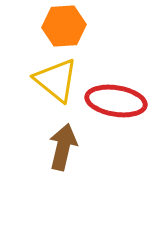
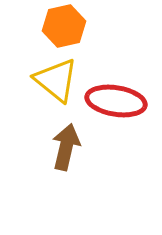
orange hexagon: rotated 9 degrees counterclockwise
brown arrow: moved 3 px right
